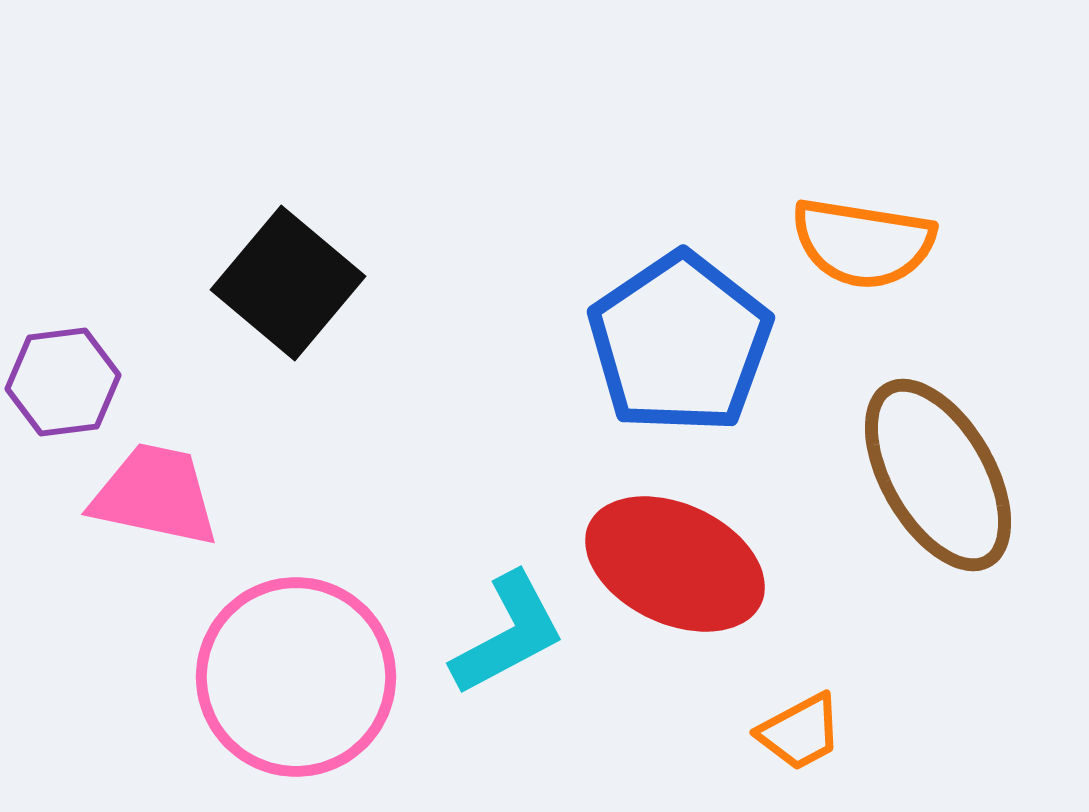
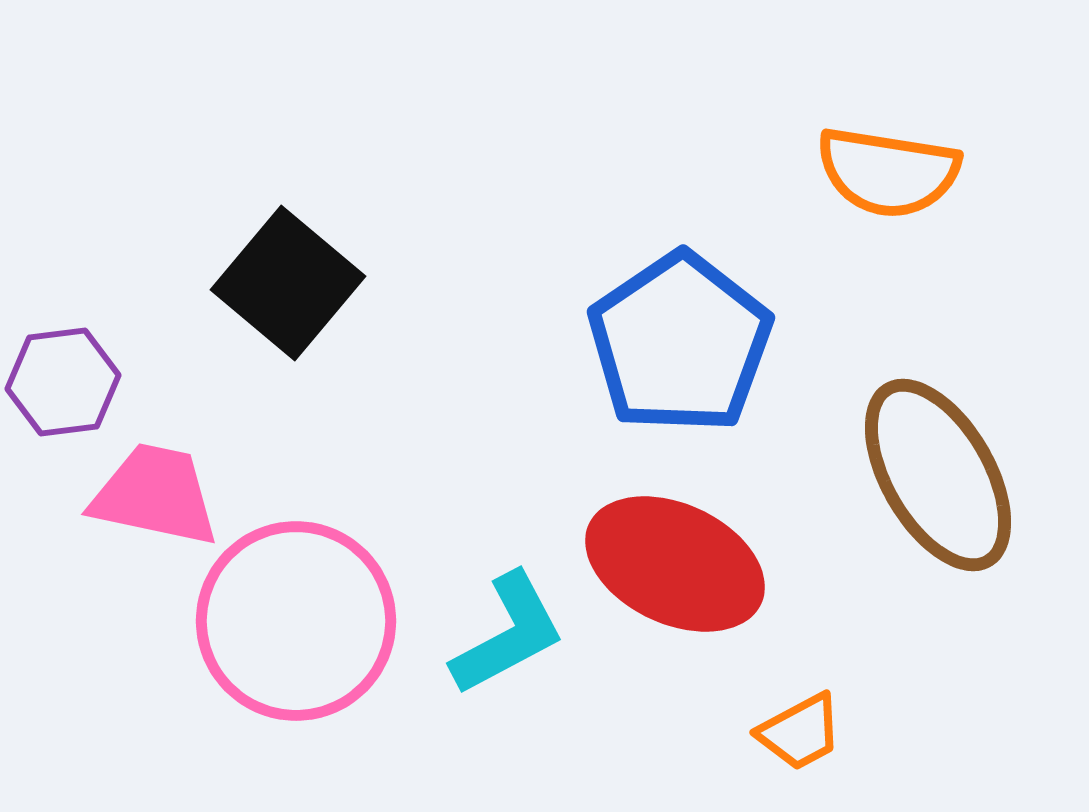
orange semicircle: moved 25 px right, 71 px up
pink circle: moved 56 px up
